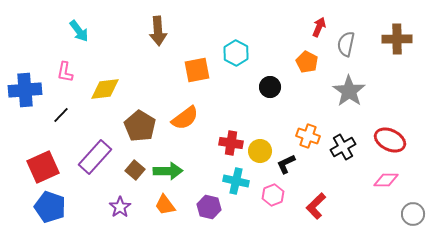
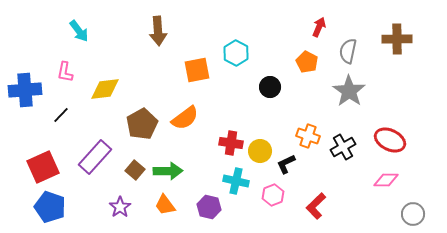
gray semicircle: moved 2 px right, 7 px down
brown pentagon: moved 2 px right, 2 px up; rotated 12 degrees clockwise
